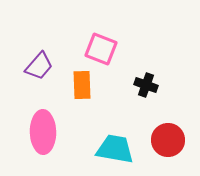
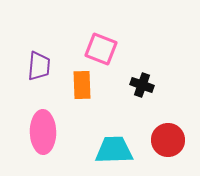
purple trapezoid: rotated 36 degrees counterclockwise
black cross: moved 4 px left
cyan trapezoid: moved 1 px left, 1 px down; rotated 12 degrees counterclockwise
